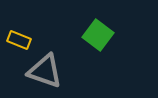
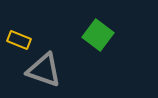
gray triangle: moved 1 px left, 1 px up
